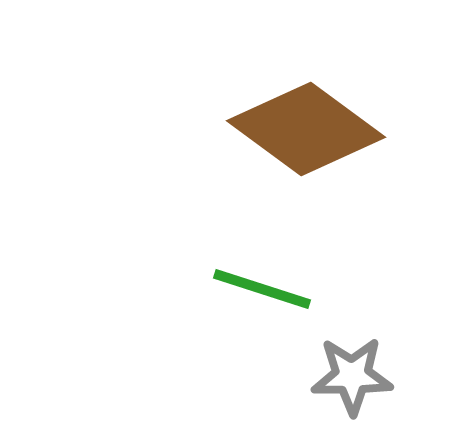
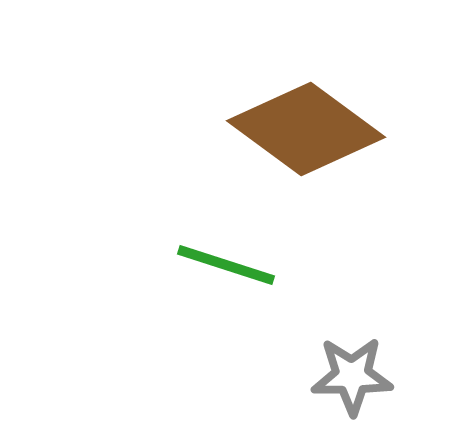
green line: moved 36 px left, 24 px up
